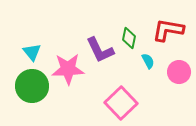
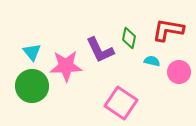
cyan semicircle: moved 4 px right; rotated 49 degrees counterclockwise
pink star: moved 2 px left, 3 px up
pink square: rotated 12 degrees counterclockwise
